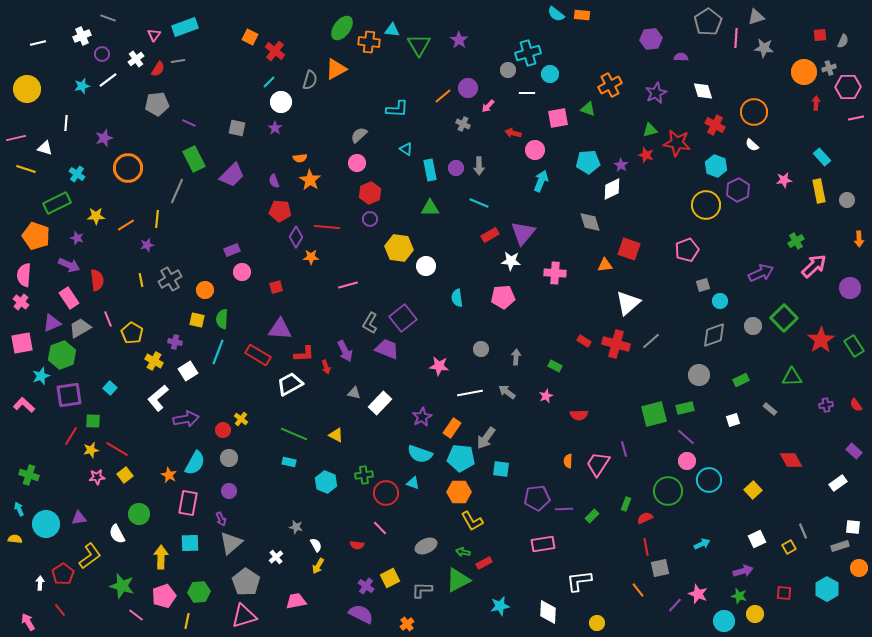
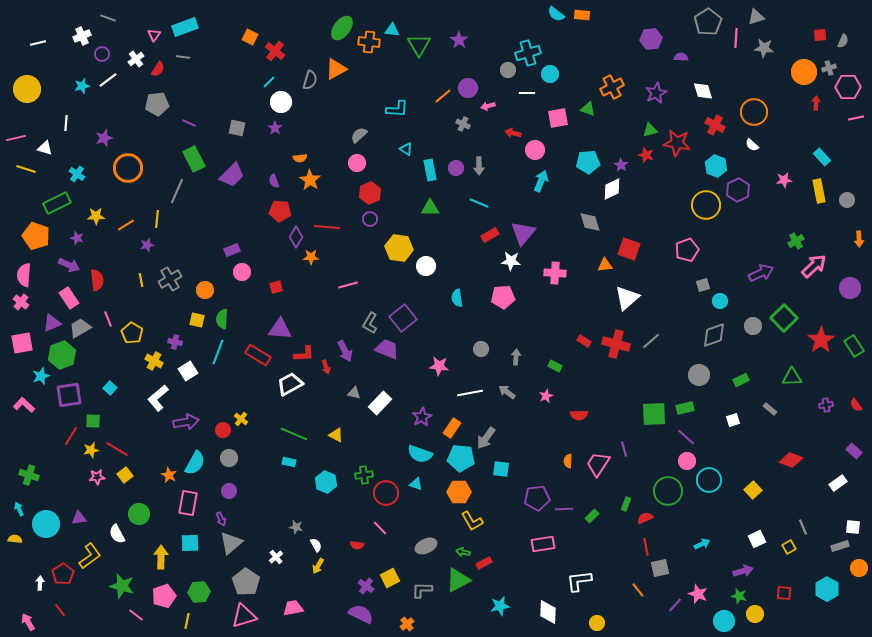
gray line at (178, 61): moved 5 px right, 4 px up; rotated 16 degrees clockwise
orange cross at (610, 85): moved 2 px right, 2 px down
pink arrow at (488, 106): rotated 32 degrees clockwise
white triangle at (628, 303): moved 1 px left, 5 px up
green square at (654, 414): rotated 12 degrees clockwise
purple arrow at (186, 419): moved 3 px down
red diamond at (791, 460): rotated 40 degrees counterclockwise
cyan triangle at (413, 483): moved 3 px right, 1 px down
gray line at (803, 531): moved 4 px up
pink trapezoid at (296, 601): moved 3 px left, 7 px down
